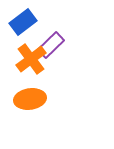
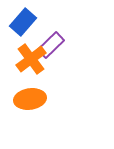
blue rectangle: rotated 12 degrees counterclockwise
